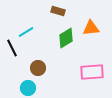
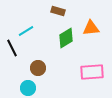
cyan line: moved 1 px up
